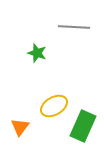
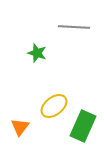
yellow ellipse: rotated 8 degrees counterclockwise
